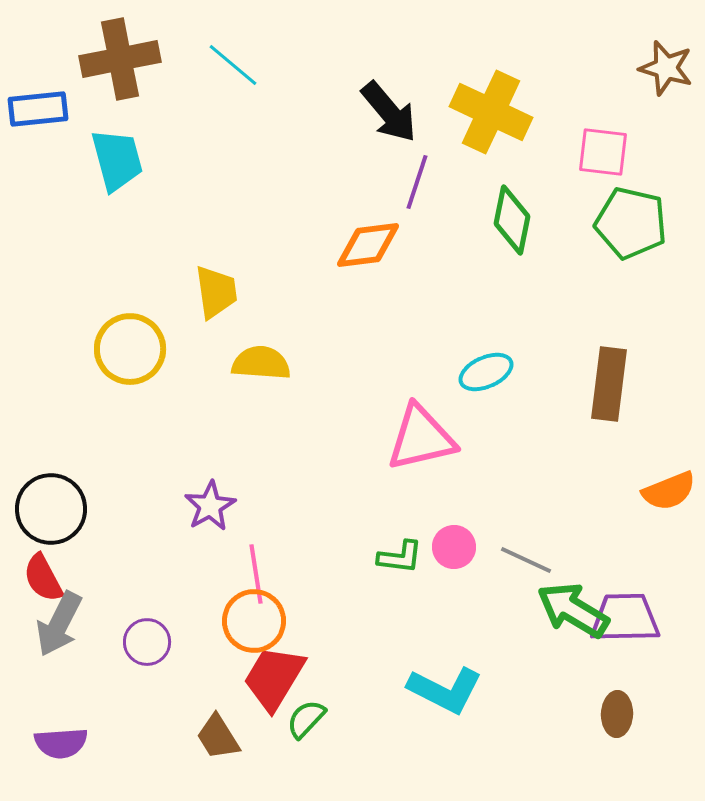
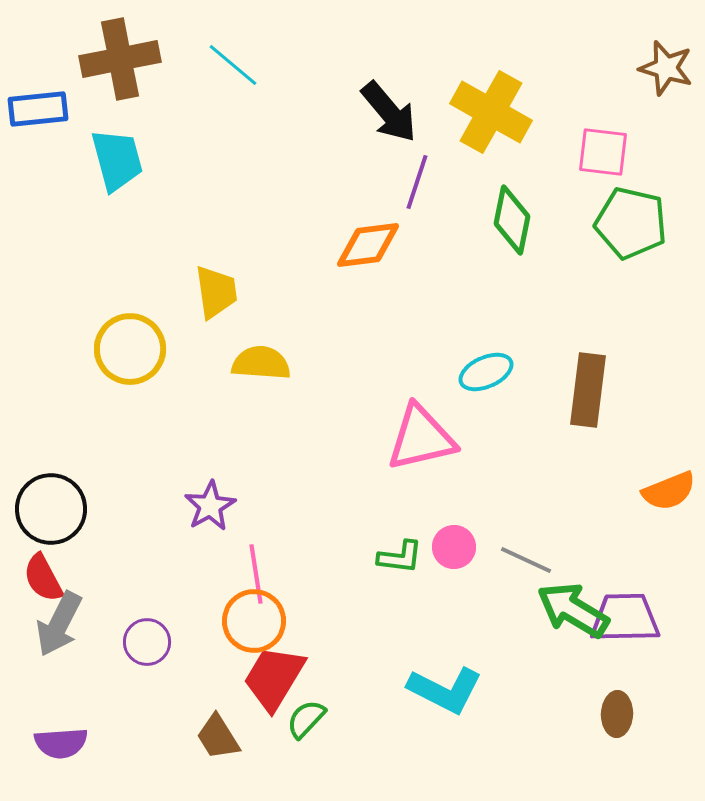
yellow cross: rotated 4 degrees clockwise
brown rectangle: moved 21 px left, 6 px down
